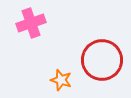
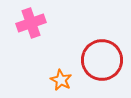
orange star: rotated 10 degrees clockwise
